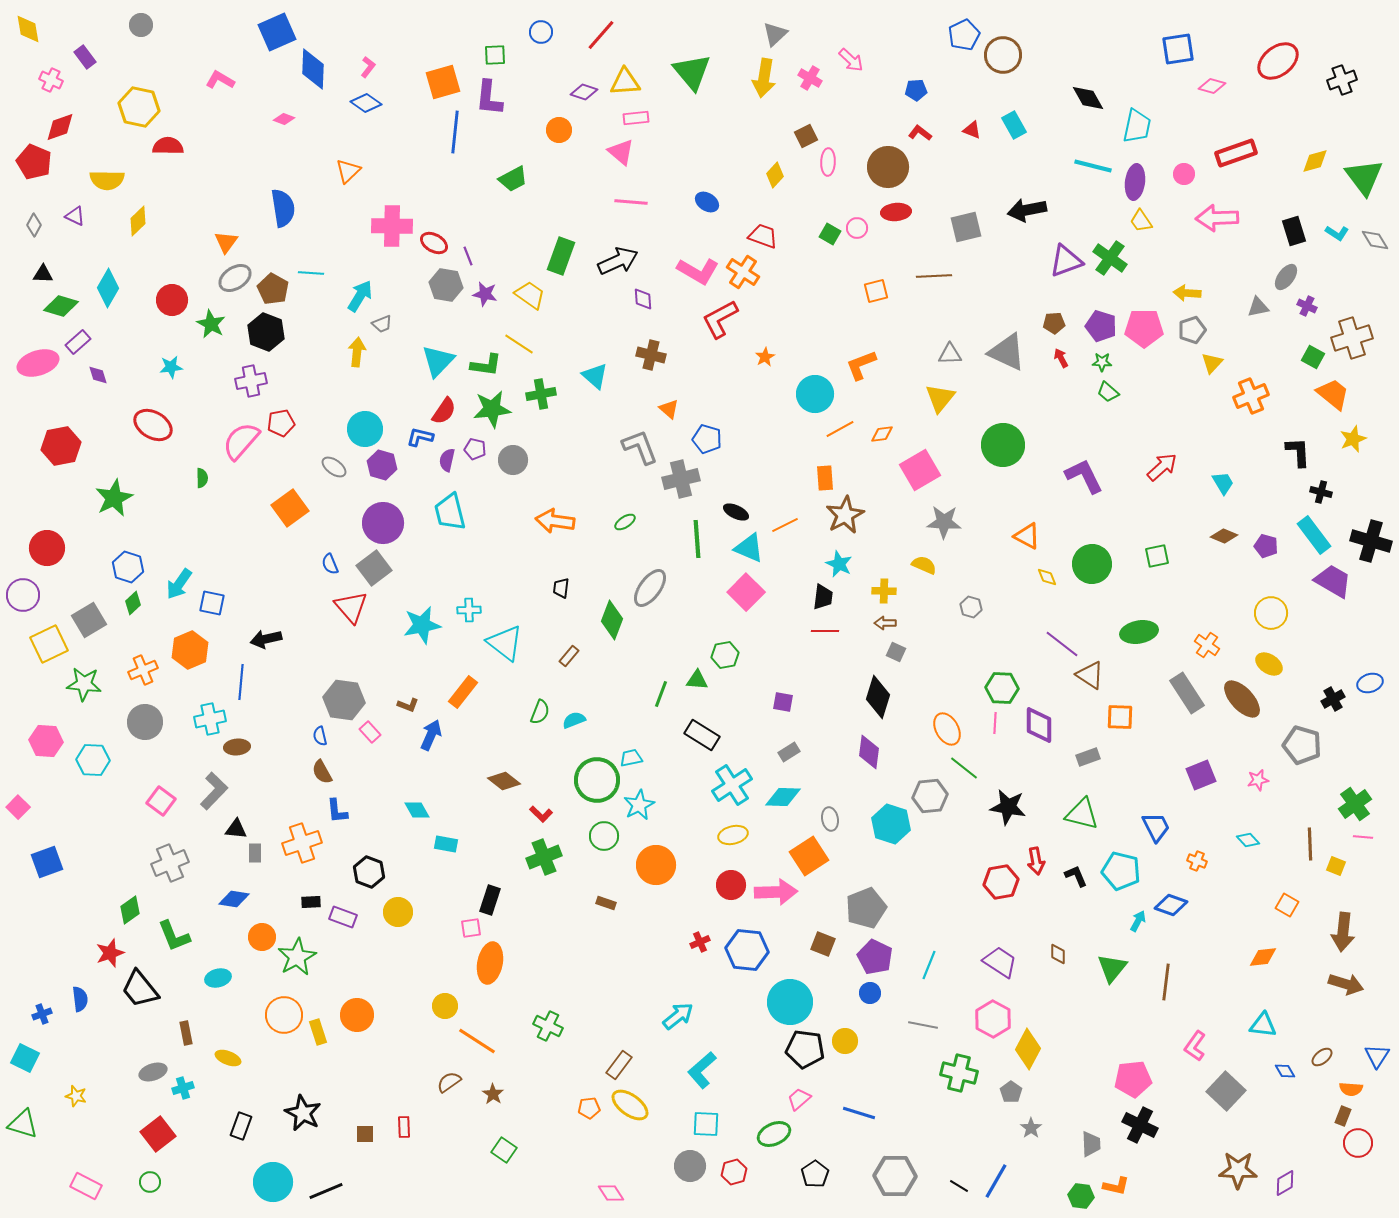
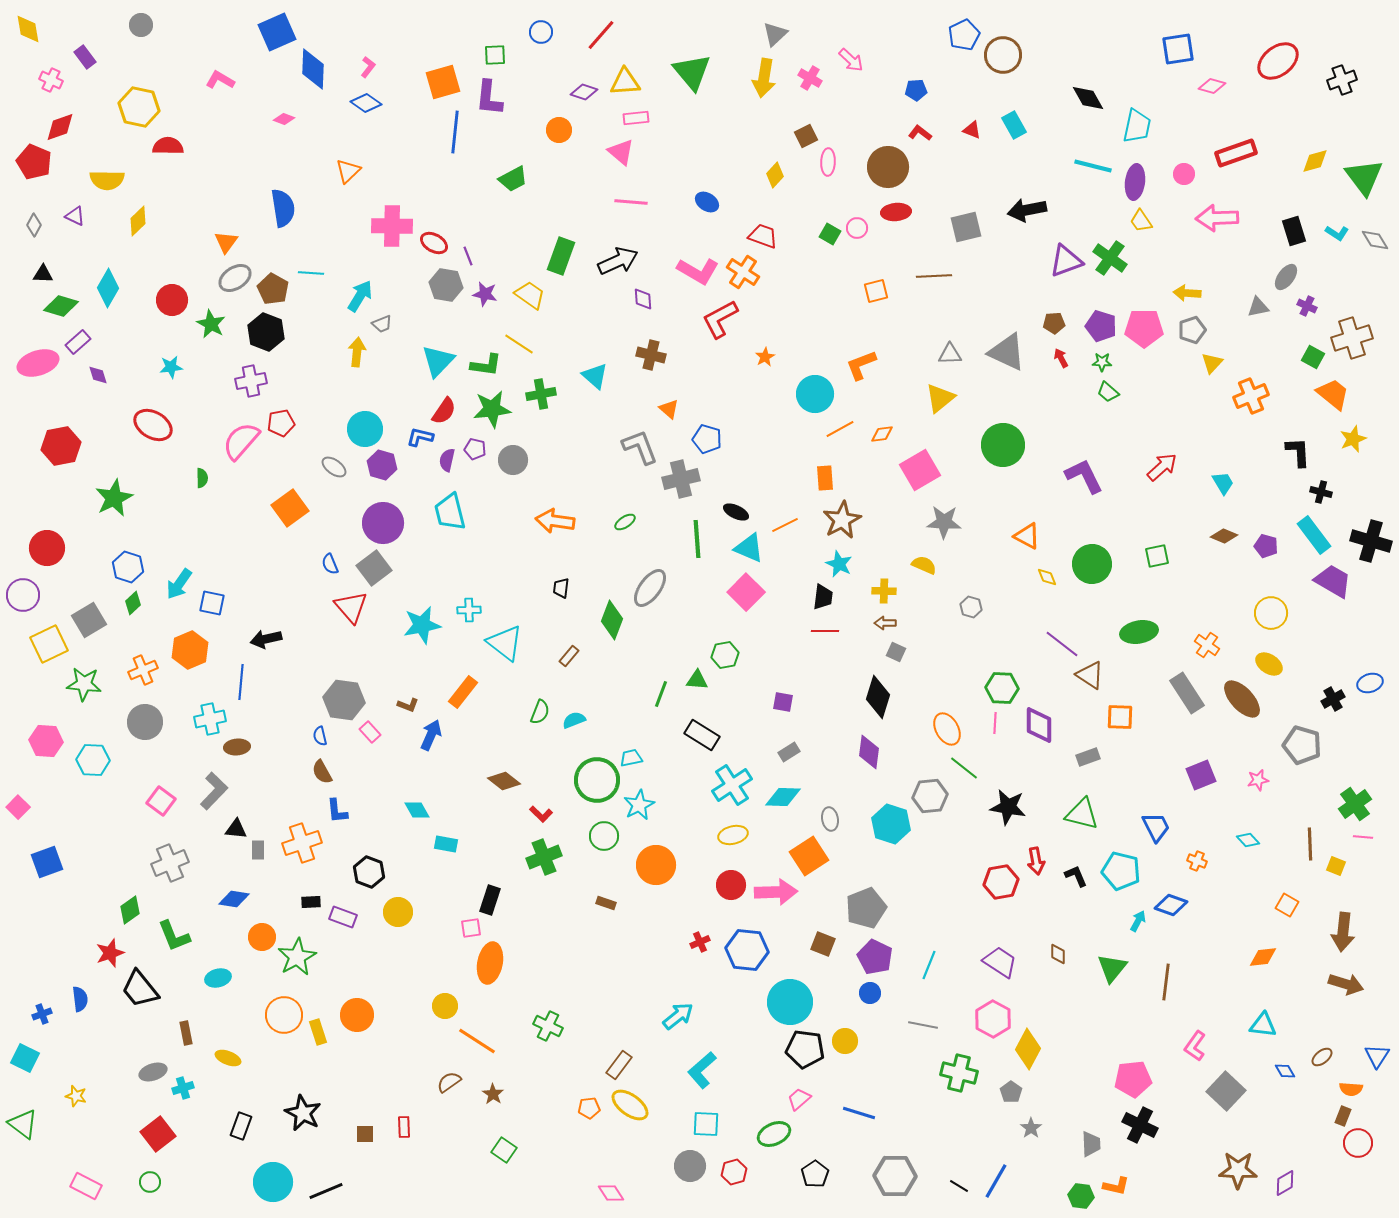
yellow triangle at (940, 398): rotated 12 degrees clockwise
brown star at (845, 515): moved 3 px left, 5 px down
gray rectangle at (255, 853): moved 3 px right, 3 px up
green triangle at (23, 1124): rotated 20 degrees clockwise
